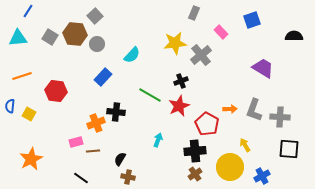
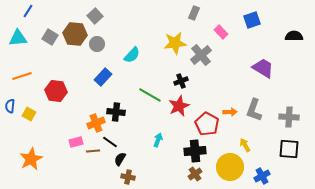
orange arrow at (230, 109): moved 3 px down
gray cross at (280, 117): moved 9 px right
black line at (81, 178): moved 29 px right, 36 px up
